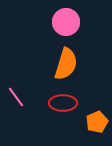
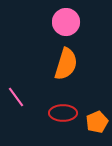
red ellipse: moved 10 px down
